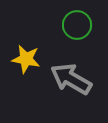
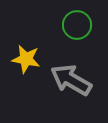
gray arrow: moved 1 px down
